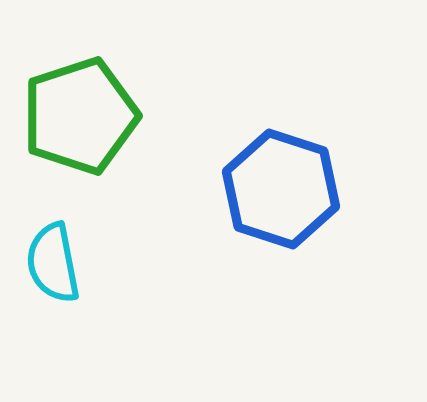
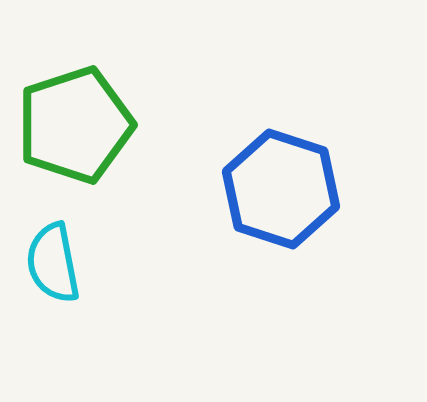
green pentagon: moved 5 px left, 9 px down
